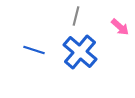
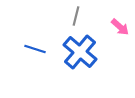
blue line: moved 1 px right, 1 px up
